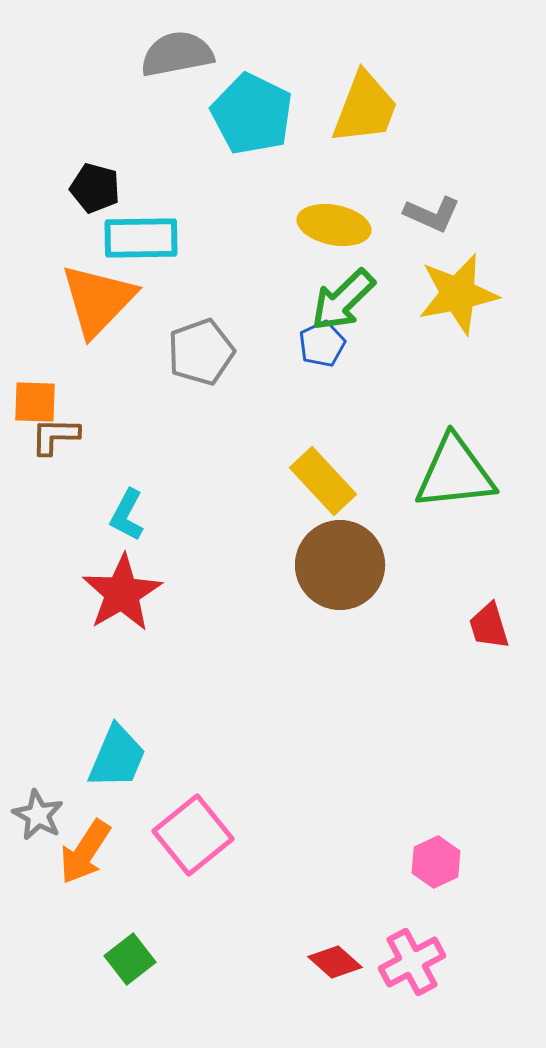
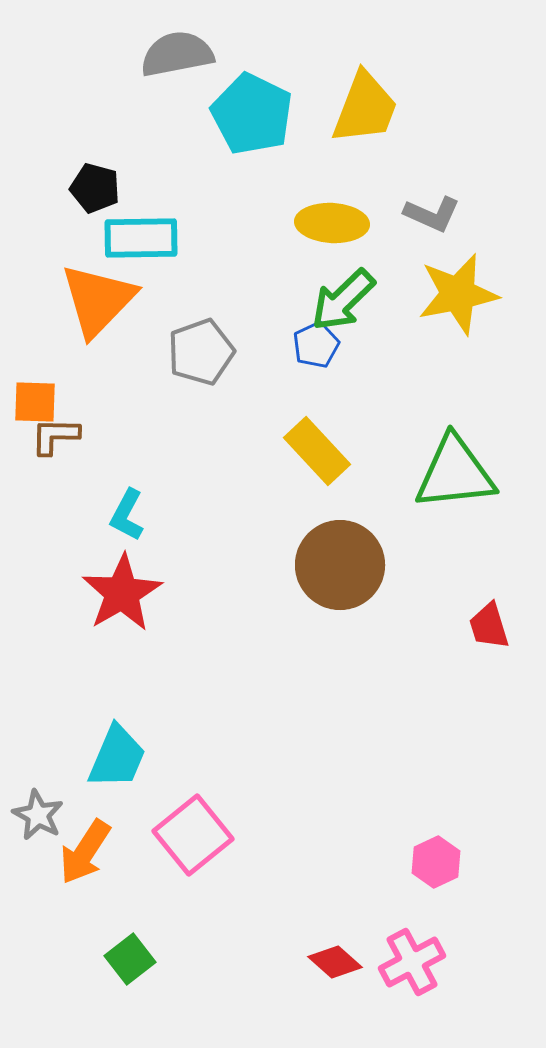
yellow ellipse: moved 2 px left, 2 px up; rotated 8 degrees counterclockwise
blue pentagon: moved 6 px left, 1 px down
yellow rectangle: moved 6 px left, 30 px up
